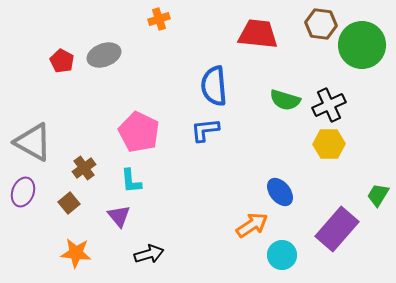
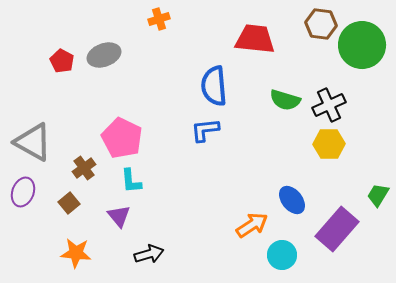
red trapezoid: moved 3 px left, 5 px down
pink pentagon: moved 17 px left, 6 px down
blue ellipse: moved 12 px right, 8 px down
